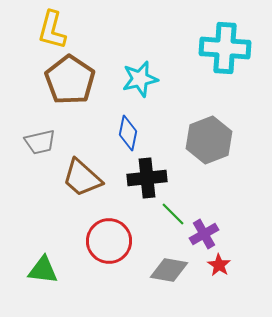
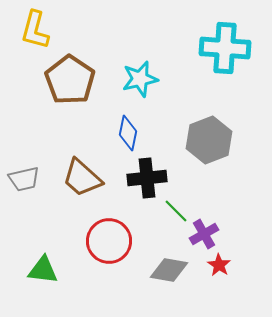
yellow L-shape: moved 17 px left
gray trapezoid: moved 16 px left, 37 px down
green line: moved 3 px right, 3 px up
